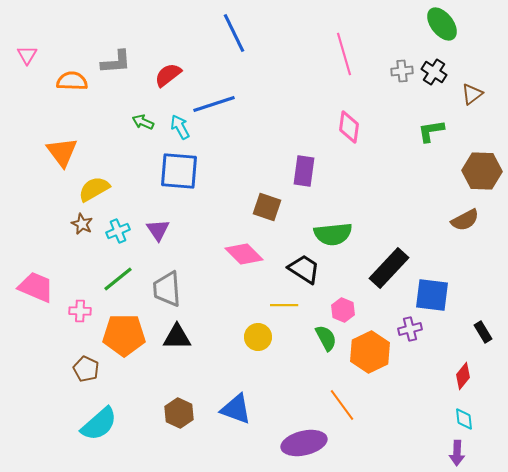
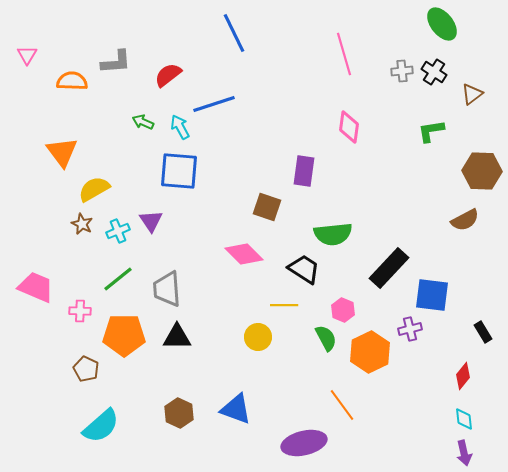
purple triangle at (158, 230): moved 7 px left, 9 px up
cyan semicircle at (99, 424): moved 2 px right, 2 px down
purple arrow at (457, 453): moved 7 px right; rotated 15 degrees counterclockwise
